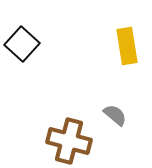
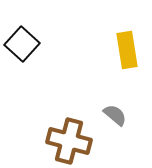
yellow rectangle: moved 4 px down
